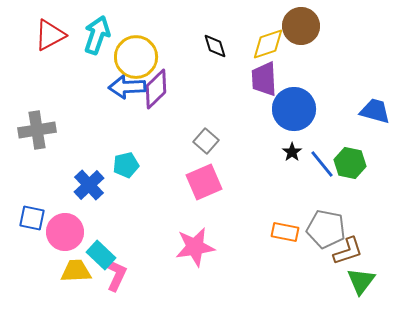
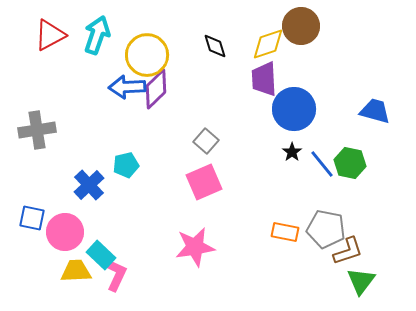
yellow circle: moved 11 px right, 2 px up
